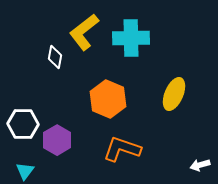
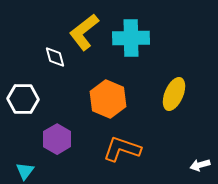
white diamond: rotated 25 degrees counterclockwise
white hexagon: moved 25 px up
purple hexagon: moved 1 px up
